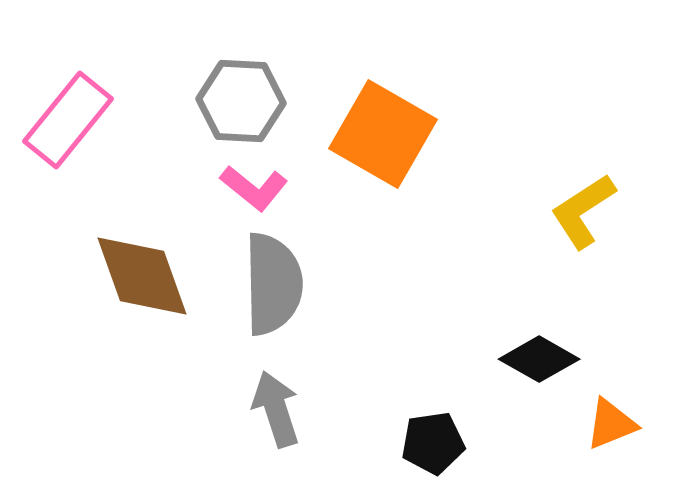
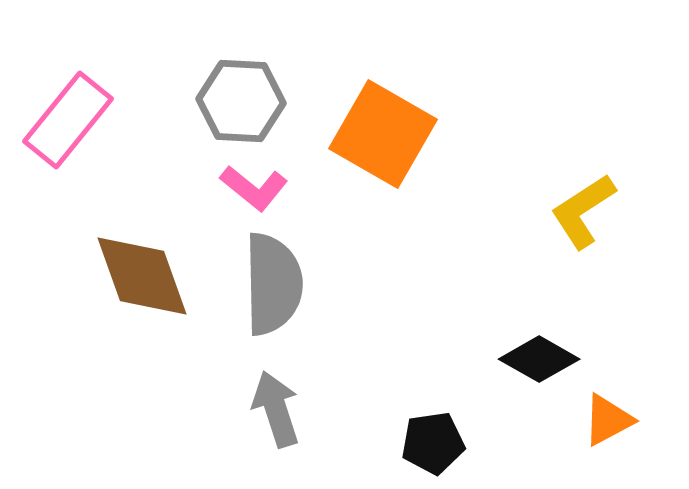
orange triangle: moved 3 px left, 4 px up; rotated 6 degrees counterclockwise
